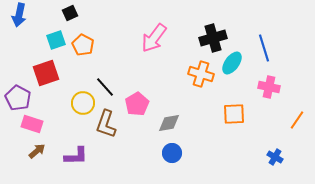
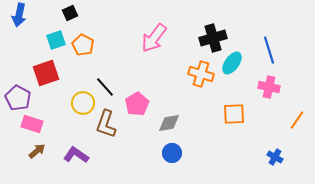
blue line: moved 5 px right, 2 px down
purple L-shape: moved 1 px up; rotated 145 degrees counterclockwise
